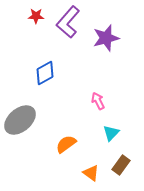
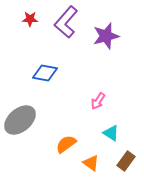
red star: moved 6 px left, 3 px down
purple L-shape: moved 2 px left
purple star: moved 2 px up
blue diamond: rotated 40 degrees clockwise
pink arrow: rotated 120 degrees counterclockwise
cyan triangle: rotated 42 degrees counterclockwise
brown rectangle: moved 5 px right, 4 px up
orange triangle: moved 10 px up
